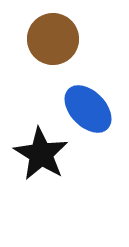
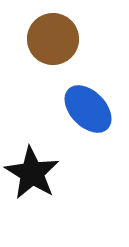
black star: moved 9 px left, 19 px down
